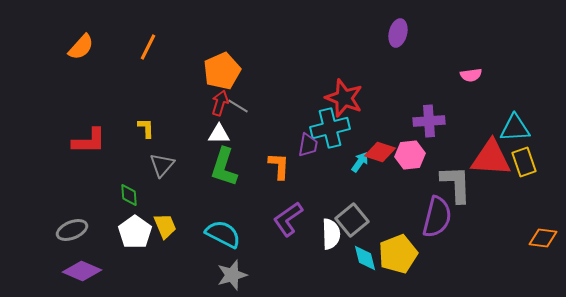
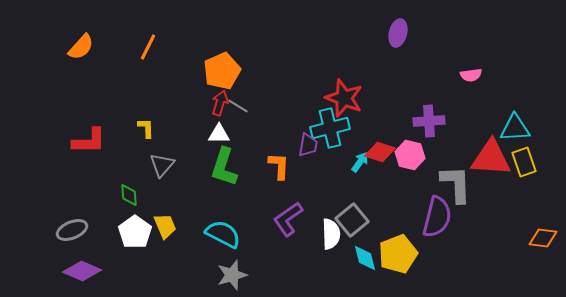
pink hexagon: rotated 20 degrees clockwise
